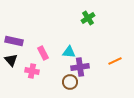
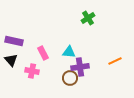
brown circle: moved 4 px up
